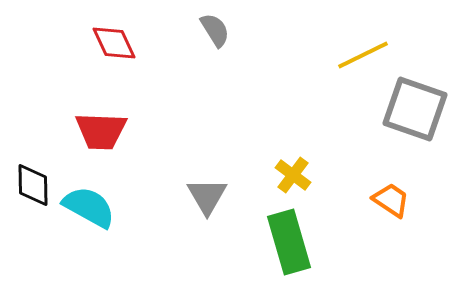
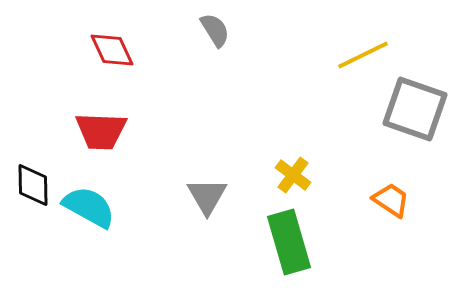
red diamond: moved 2 px left, 7 px down
